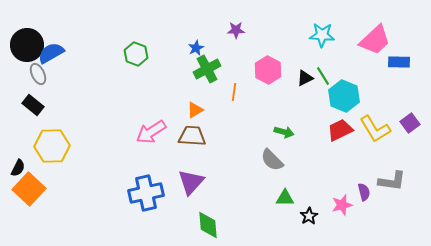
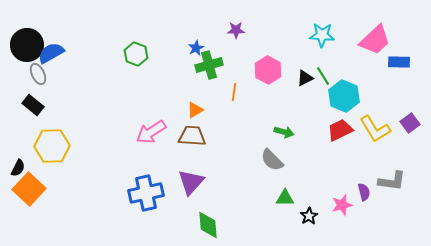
green cross: moved 2 px right, 4 px up; rotated 12 degrees clockwise
